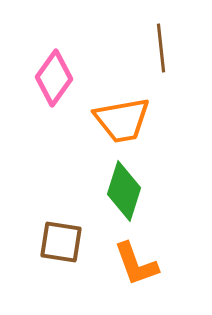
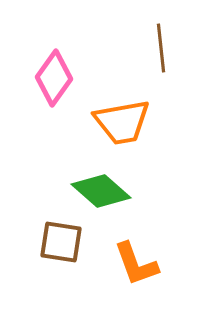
orange trapezoid: moved 2 px down
green diamond: moved 23 px left; rotated 66 degrees counterclockwise
